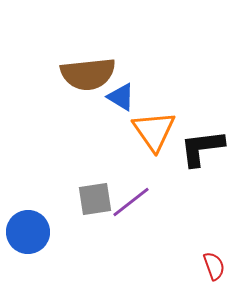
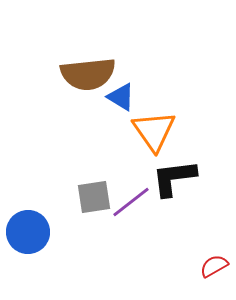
black L-shape: moved 28 px left, 30 px down
gray square: moved 1 px left, 2 px up
red semicircle: rotated 100 degrees counterclockwise
